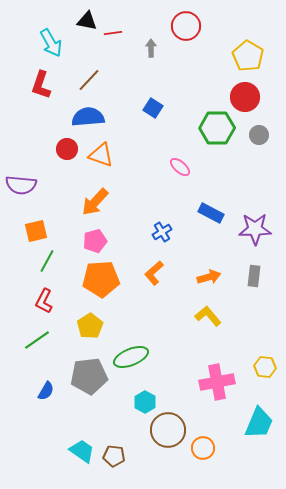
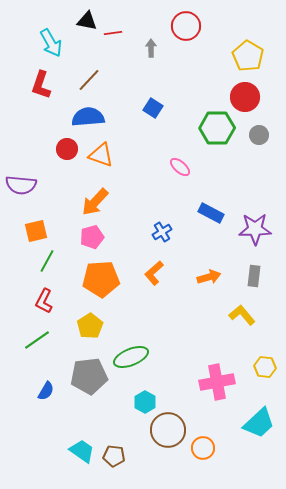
pink pentagon at (95, 241): moved 3 px left, 4 px up
yellow L-shape at (208, 316): moved 34 px right, 1 px up
cyan trapezoid at (259, 423): rotated 24 degrees clockwise
